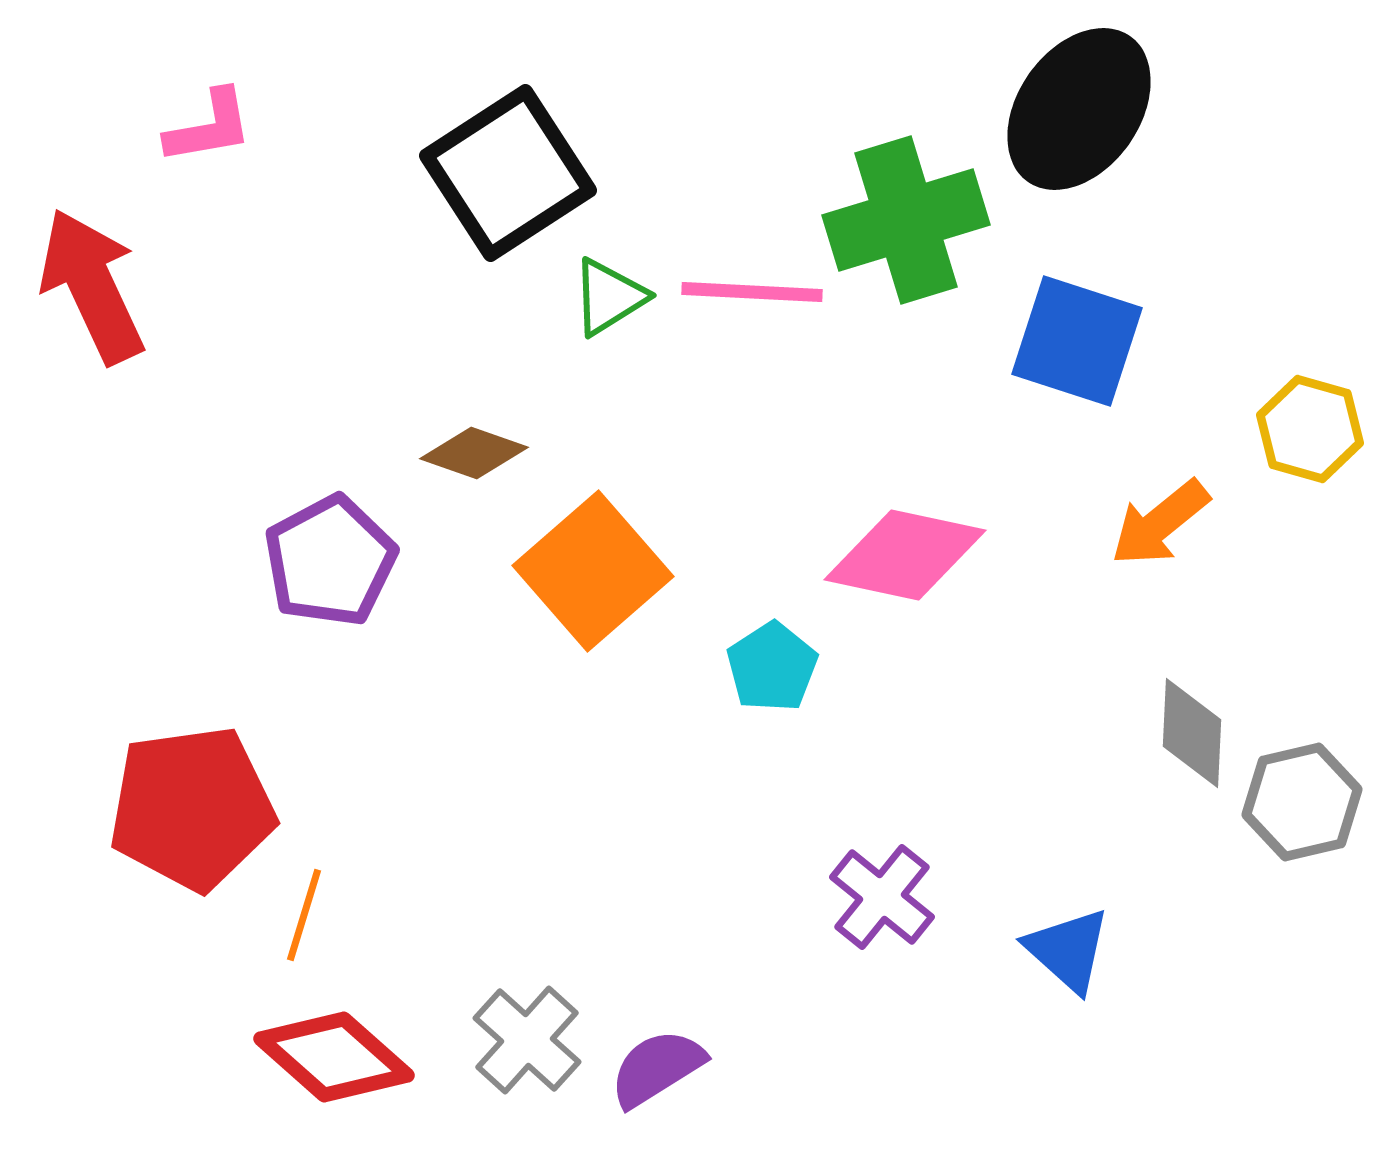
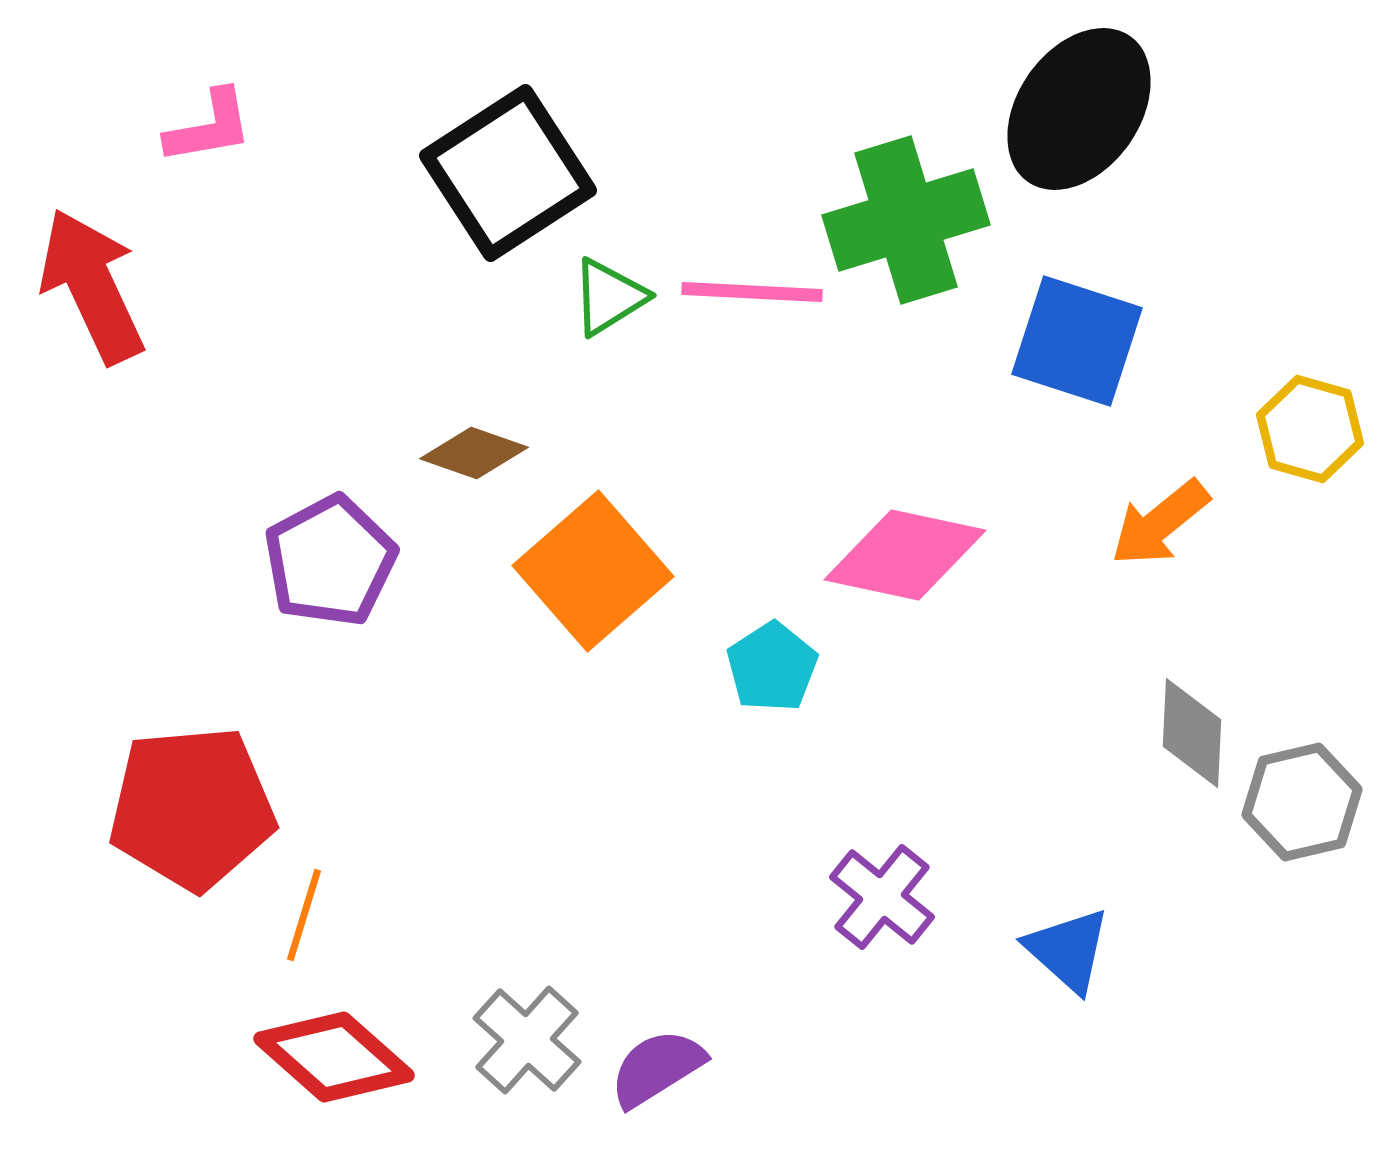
red pentagon: rotated 3 degrees clockwise
